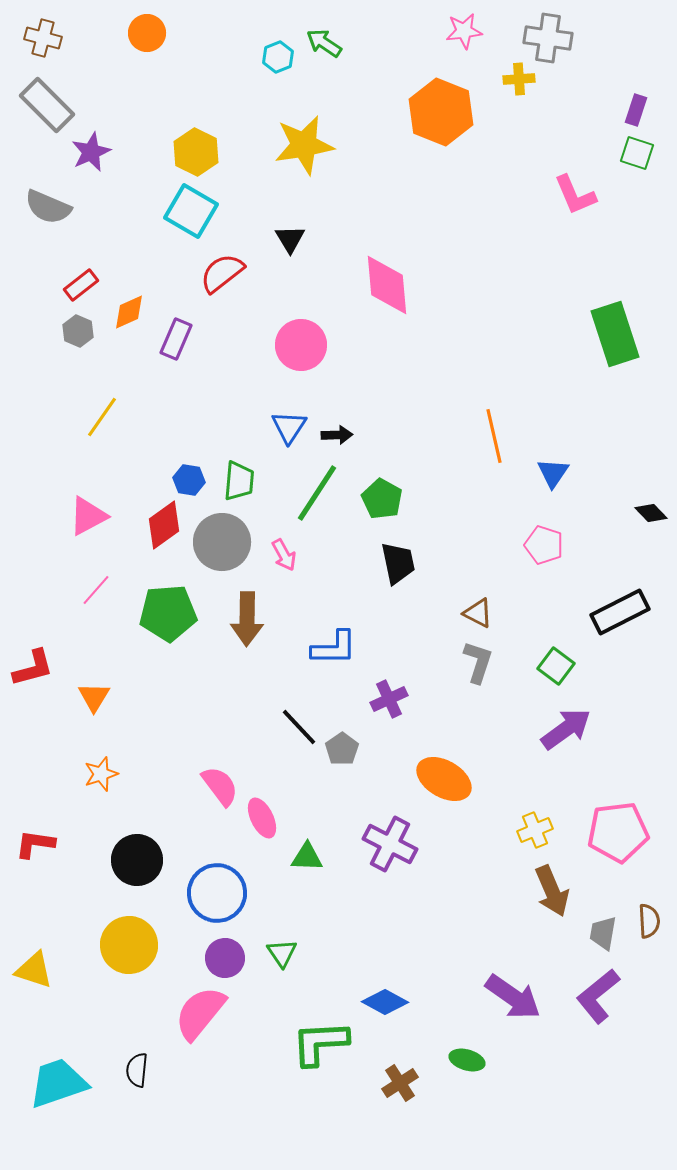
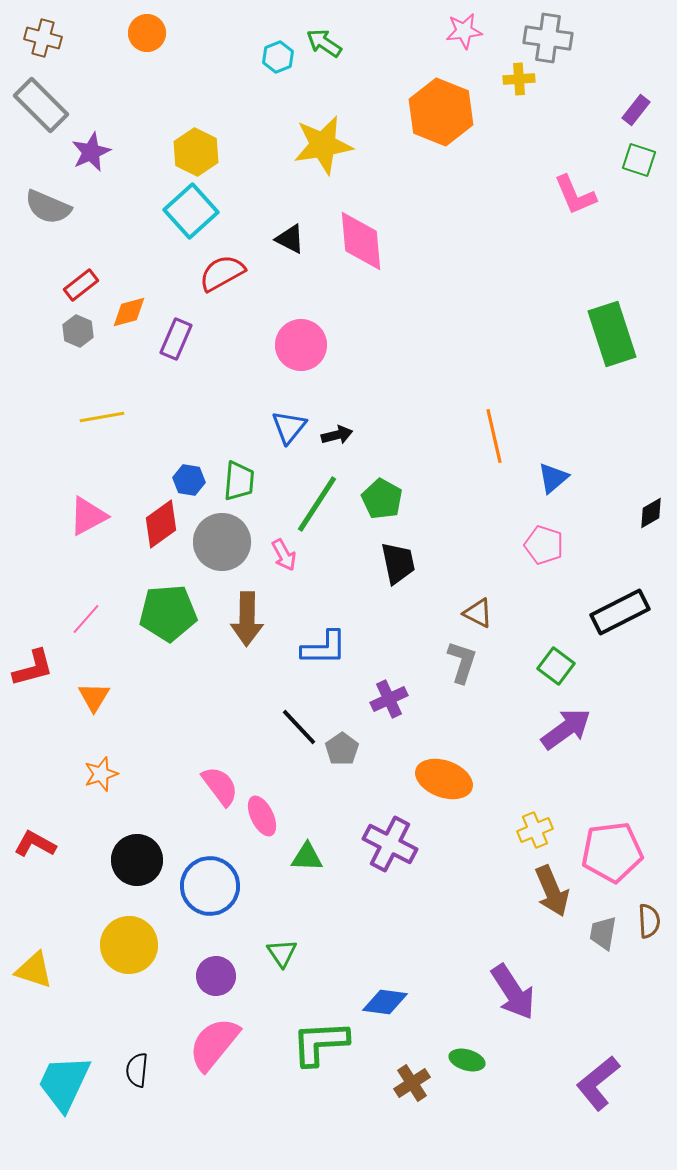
gray rectangle at (47, 105): moved 6 px left
purple rectangle at (636, 110): rotated 20 degrees clockwise
yellow star at (304, 145): moved 19 px right
green square at (637, 153): moved 2 px right, 7 px down
cyan square at (191, 211): rotated 18 degrees clockwise
black triangle at (290, 239): rotated 32 degrees counterclockwise
red semicircle at (222, 273): rotated 9 degrees clockwise
pink diamond at (387, 285): moved 26 px left, 44 px up
orange diamond at (129, 312): rotated 9 degrees clockwise
green rectangle at (615, 334): moved 3 px left
yellow line at (102, 417): rotated 45 degrees clockwise
blue triangle at (289, 427): rotated 6 degrees clockwise
black arrow at (337, 435): rotated 12 degrees counterclockwise
blue triangle at (553, 473): moved 5 px down; rotated 16 degrees clockwise
green line at (317, 493): moved 11 px down
black diamond at (651, 513): rotated 76 degrees counterclockwise
red diamond at (164, 525): moved 3 px left, 1 px up
pink line at (96, 590): moved 10 px left, 29 px down
blue L-shape at (334, 648): moved 10 px left
gray L-shape at (478, 662): moved 16 px left
orange ellipse at (444, 779): rotated 10 degrees counterclockwise
pink ellipse at (262, 818): moved 2 px up
pink pentagon at (618, 832): moved 6 px left, 20 px down
red L-shape at (35, 844): rotated 21 degrees clockwise
blue circle at (217, 893): moved 7 px left, 7 px up
purple circle at (225, 958): moved 9 px left, 18 px down
purple L-shape at (598, 996): moved 87 px down
purple arrow at (513, 997): moved 5 px up; rotated 22 degrees clockwise
blue diamond at (385, 1002): rotated 21 degrees counterclockwise
pink semicircle at (200, 1013): moved 14 px right, 31 px down
cyan trapezoid at (58, 1083): moved 6 px right; rotated 46 degrees counterclockwise
brown cross at (400, 1083): moved 12 px right
